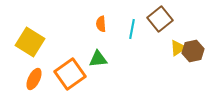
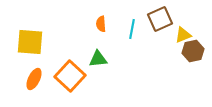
brown square: rotated 15 degrees clockwise
yellow square: rotated 28 degrees counterclockwise
yellow triangle: moved 5 px right, 13 px up; rotated 12 degrees clockwise
orange square: moved 2 px down; rotated 12 degrees counterclockwise
